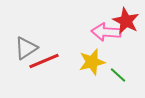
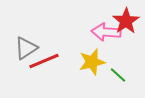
red star: rotated 12 degrees clockwise
